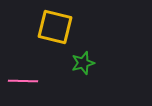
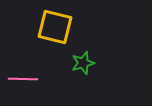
pink line: moved 2 px up
